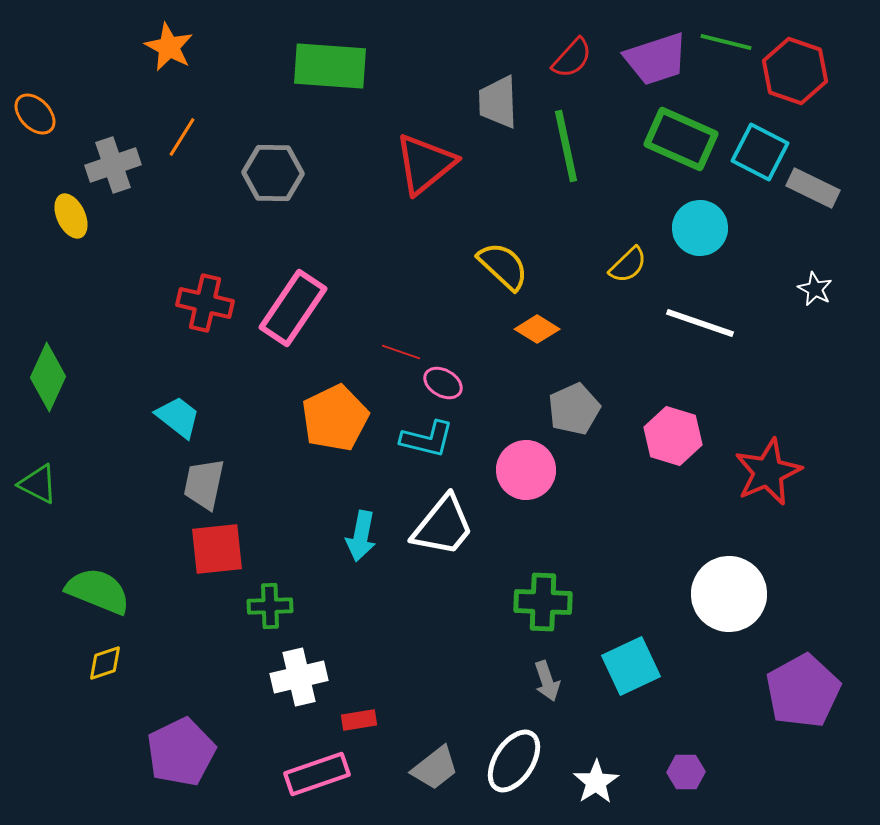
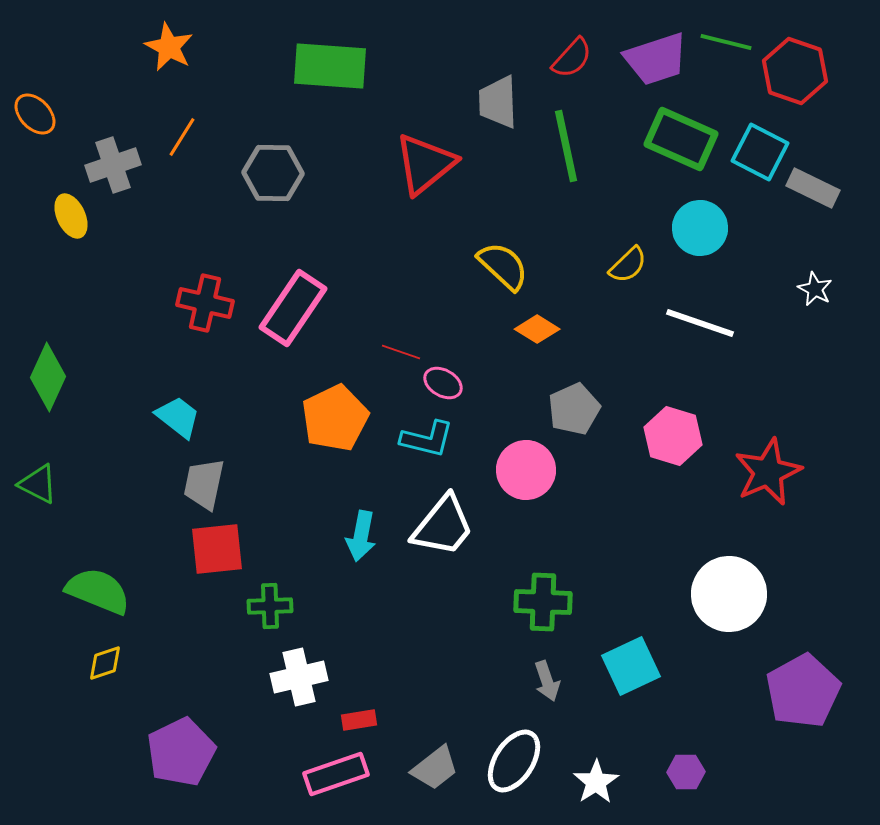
pink rectangle at (317, 774): moved 19 px right
